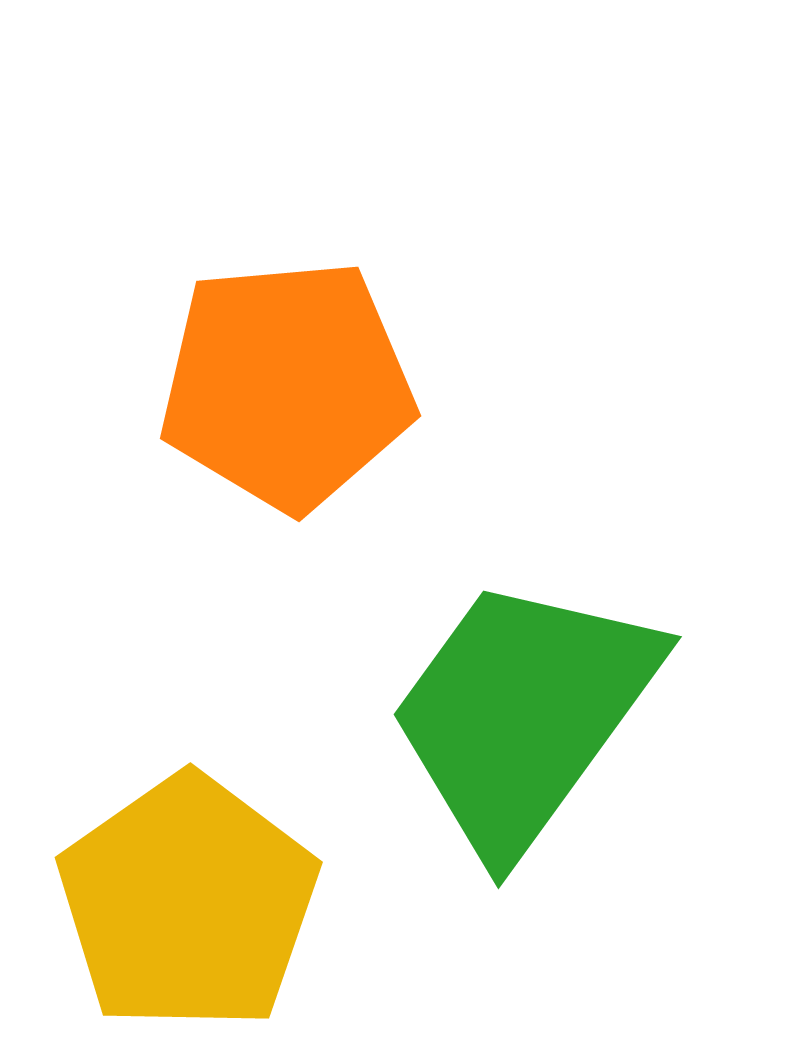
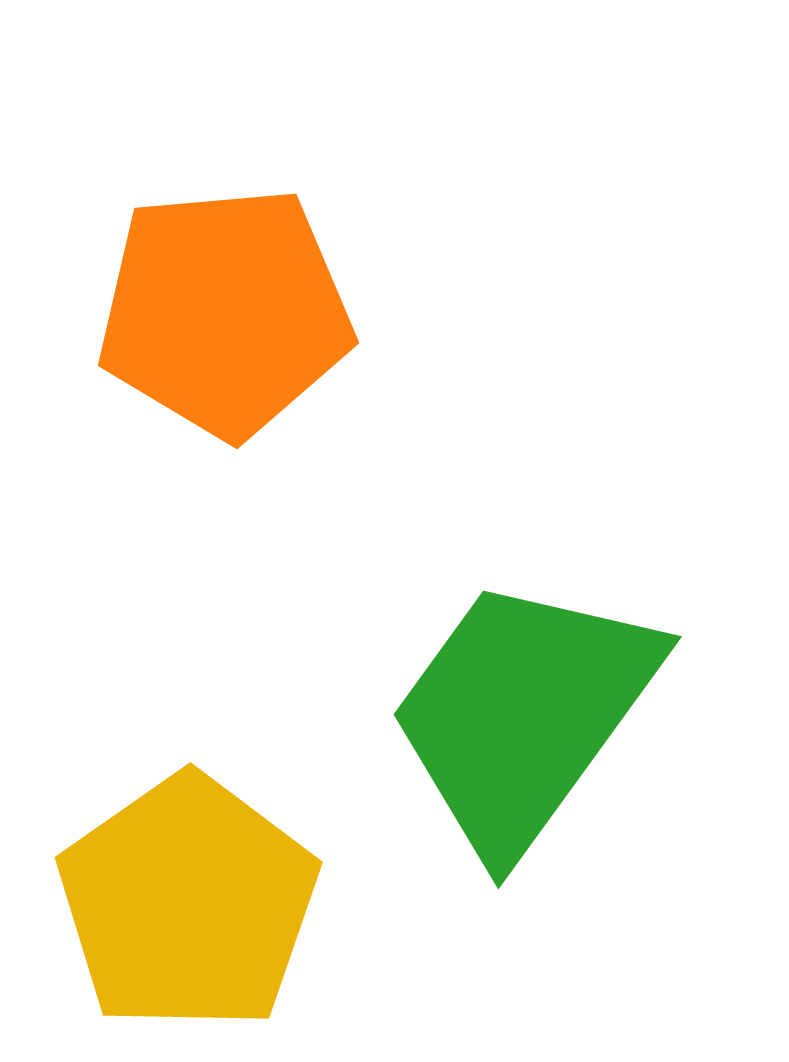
orange pentagon: moved 62 px left, 73 px up
